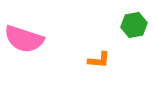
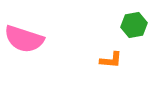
orange L-shape: moved 12 px right
